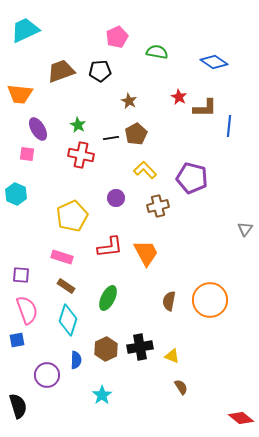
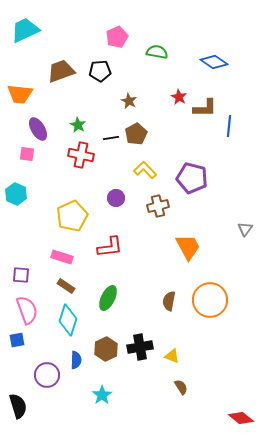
orange trapezoid at (146, 253): moved 42 px right, 6 px up
